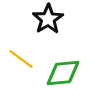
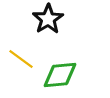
green diamond: moved 3 px left, 2 px down
